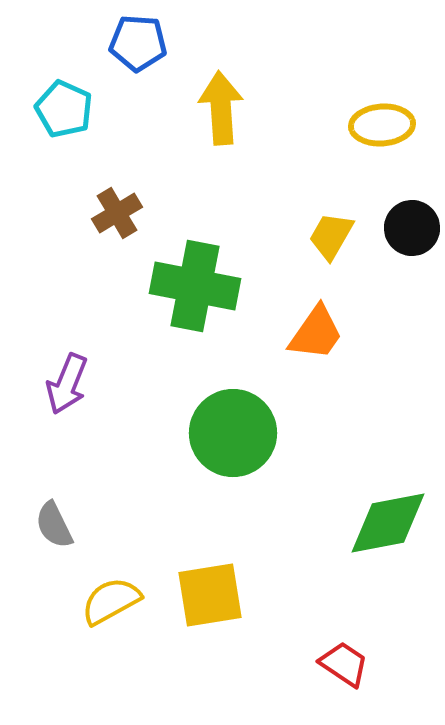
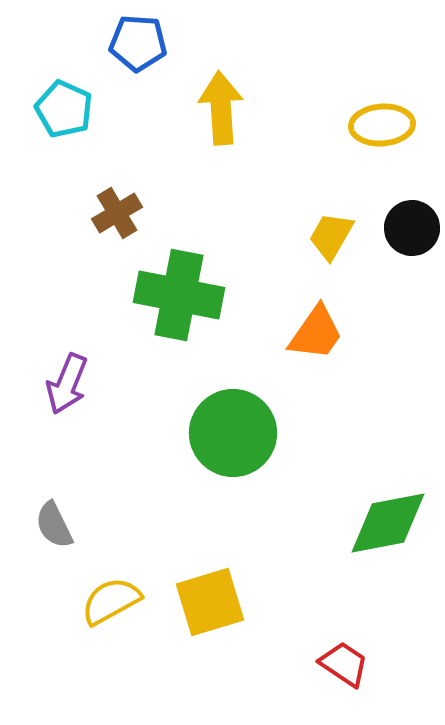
green cross: moved 16 px left, 9 px down
yellow square: moved 7 px down; rotated 8 degrees counterclockwise
